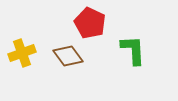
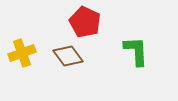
red pentagon: moved 5 px left, 1 px up
green L-shape: moved 3 px right, 1 px down
